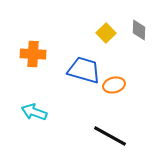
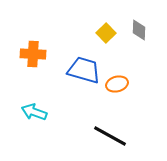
orange ellipse: moved 3 px right, 1 px up
